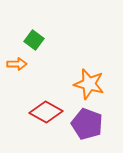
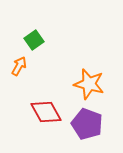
green square: rotated 18 degrees clockwise
orange arrow: moved 2 px right, 2 px down; rotated 60 degrees counterclockwise
red diamond: rotated 32 degrees clockwise
